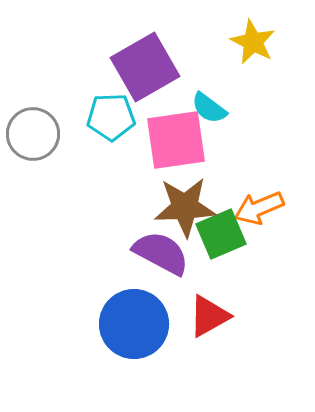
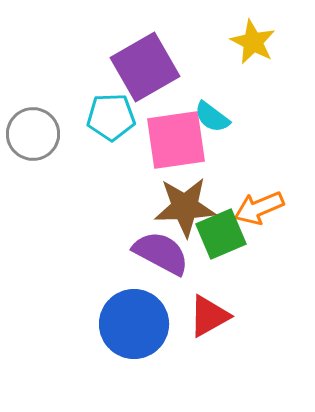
cyan semicircle: moved 3 px right, 9 px down
